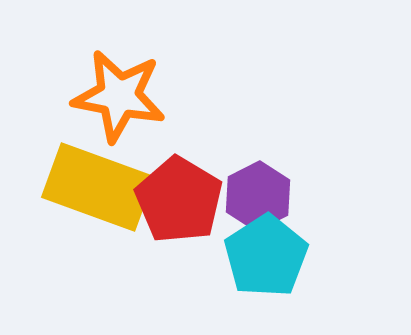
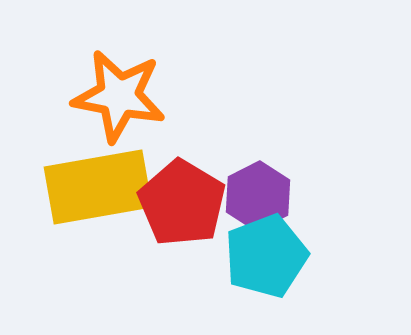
yellow rectangle: rotated 30 degrees counterclockwise
red pentagon: moved 3 px right, 3 px down
cyan pentagon: rotated 12 degrees clockwise
